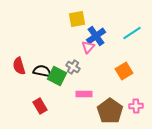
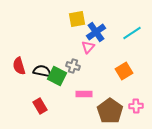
blue cross: moved 4 px up
gray cross: moved 1 px up; rotated 16 degrees counterclockwise
